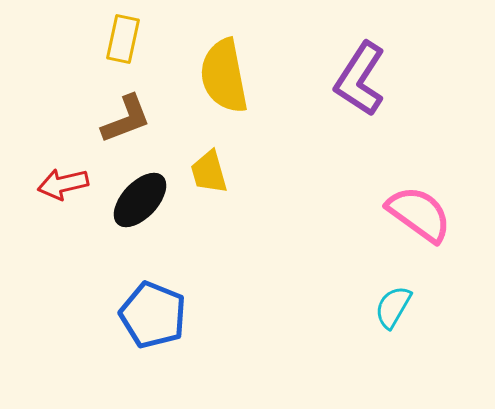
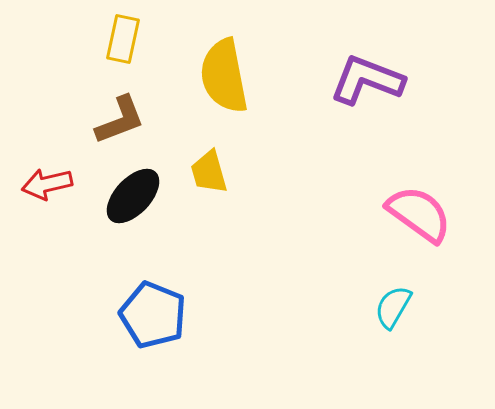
purple L-shape: moved 7 px right, 1 px down; rotated 78 degrees clockwise
brown L-shape: moved 6 px left, 1 px down
red arrow: moved 16 px left
black ellipse: moved 7 px left, 4 px up
